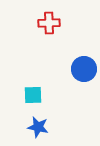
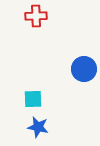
red cross: moved 13 px left, 7 px up
cyan square: moved 4 px down
